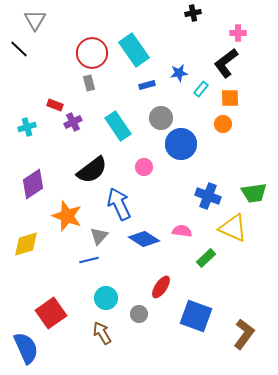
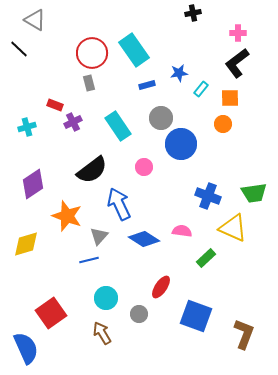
gray triangle at (35, 20): rotated 30 degrees counterclockwise
black L-shape at (226, 63): moved 11 px right
brown L-shape at (244, 334): rotated 16 degrees counterclockwise
